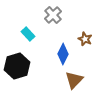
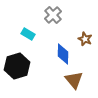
cyan rectangle: rotated 16 degrees counterclockwise
blue diamond: rotated 25 degrees counterclockwise
brown triangle: rotated 24 degrees counterclockwise
